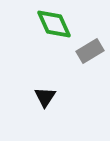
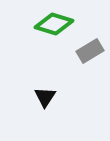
green diamond: rotated 48 degrees counterclockwise
